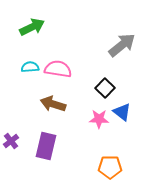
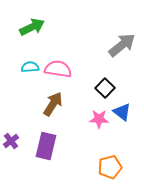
brown arrow: rotated 105 degrees clockwise
orange pentagon: rotated 15 degrees counterclockwise
